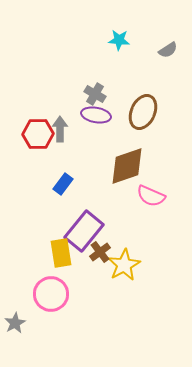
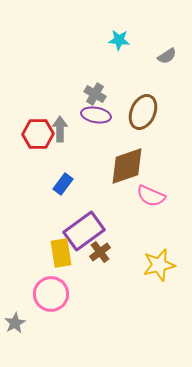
gray semicircle: moved 1 px left, 6 px down
purple rectangle: rotated 15 degrees clockwise
yellow star: moved 35 px right; rotated 16 degrees clockwise
